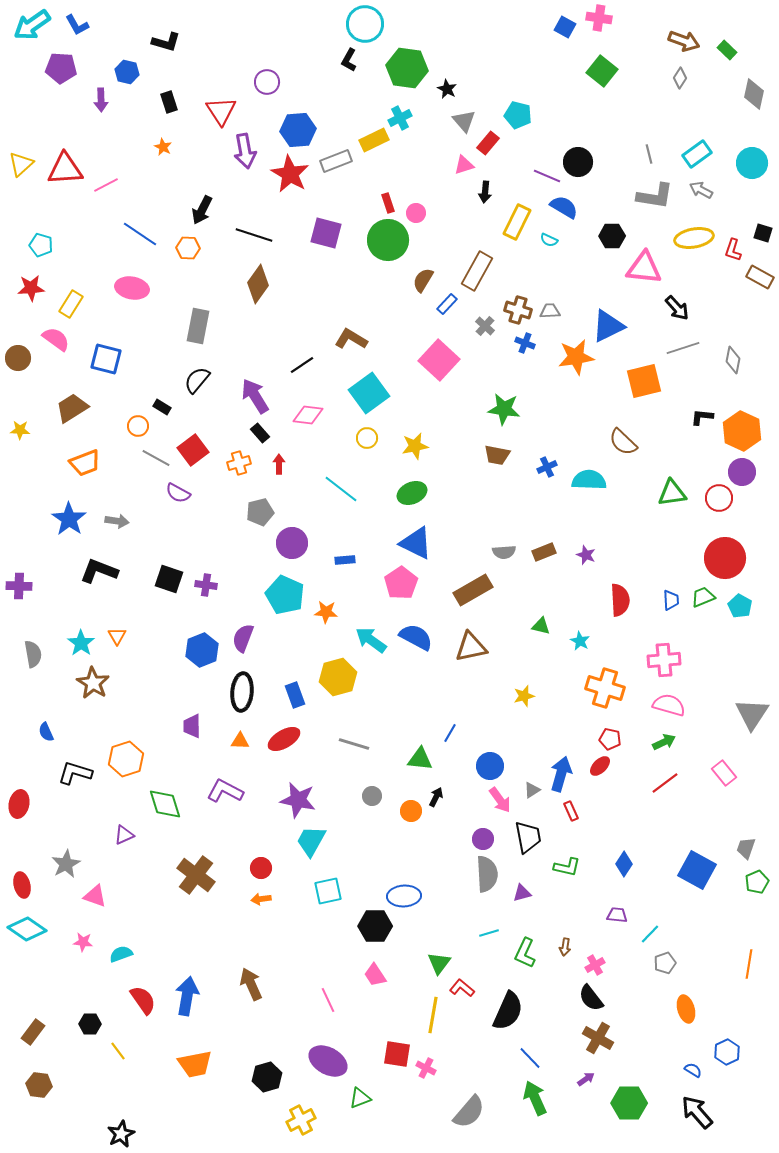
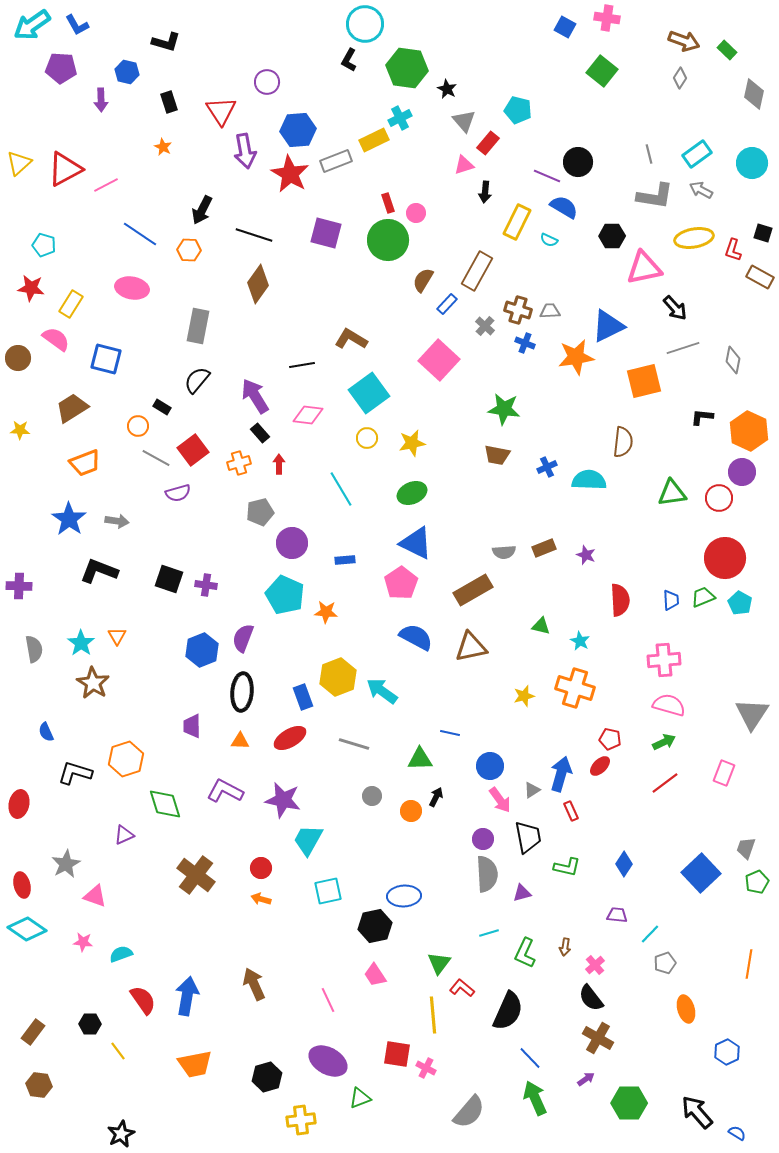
pink cross at (599, 18): moved 8 px right
cyan pentagon at (518, 115): moved 5 px up
yellow triangle at (21, 164): moved 2 px left, 1 px up
red triangle at (65, 169): rotated 24 degrees counterclockwise
cyan pentagon at (41, 245): moved 3 px right
orange hexagon at (188, 248): moved 1 px right, 2 px down
pink triangle at (644, 268): rotated 18 degrees counterclockwise
red star at (31, 288): rotated 12 degrees clockwise
black arrow at (677, 308): moved 2 px left
black line at (302, 365): rotated 25 degrees clockwise
orange hexagon at (742, 431): moved 7 px right
brown semicircle at (623, 442): rotated 128 degrees counterclockwise
yellow star at (415, 446): moved 3 px left, 3 px up
cyan line at (341, 489): rotated 21 degrees clockwise
purple semicircle at (178, 493): rotated 45 degrees counterclockwise
brown rectangle at (544, 552): moved 4 px up
cyan pentagon at (740, 606): moved 3 px up
cyan arrow at (371, 640): moved 11 px right, 51 px down
gray semicircle at (33, 654): moved 1 px right, 5 px up
yellow hexagon at (338, 677): rotated 6 degrees counterclockwise
orange cross at (605, 688): moved 30 px left
blue rectangle at (295, 695): moved 8 px right, 2 px down
blue line at (450, 733): rotated 72 degrees clockwise
red ellipse at (284, 739): moved 6 px right, 1 px up
green triangle at (420, 759): rotated 8 degrees counterclockwise
pink rectangle at (724, 773): rotated 60 degrees clockwise
purple star at (298, 800): moved 15 px left
cyan trapezoid at (311, 841): moved 3 px left, 1 px up
blue square at (697, 870): moved 4 px right, 3 px down; rotated 18 degrees clockwise
orange arrow at (261, 899): rotated 24 degrees clockwise
black hexagon at (375, 926): rotated 12 degrees counterclockwise
pink cross at (595, 965): rotated 12 degrees counterclockwise
brown arrow at (251, 984): moved 3 px right
yellow line at (433, 1015): rotated 15 degrees counterclockwise
blue semicircle at (693, 1070): moved 44 px right, 63 px down
yellow cross at (301, 1120): rotated 20 degrees clockwise
